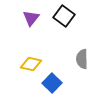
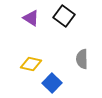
purple triangle: rotated 36 degrees counterclockwise
